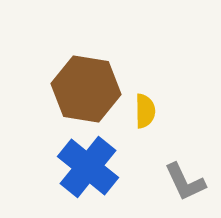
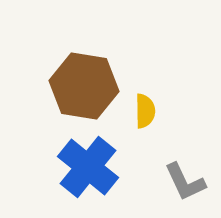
brown hexagon: moved 2 px left, 3 px up
